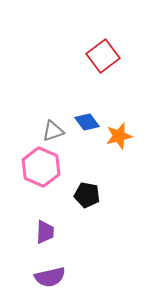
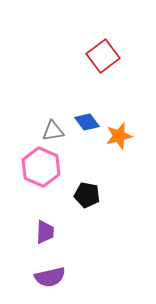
gray triangle: rotated 10 degrees clockwise
